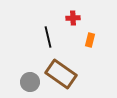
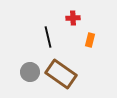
gray circle: moved 10 px up
